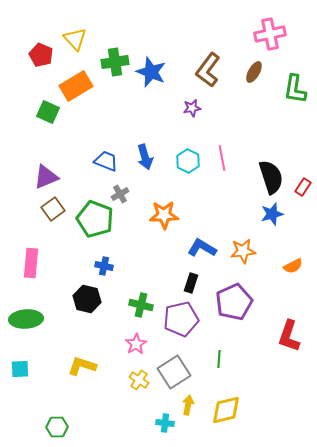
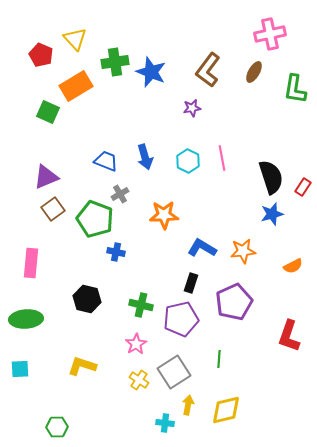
blue cross at (104, 266): moved 12 px right, 14 px up
